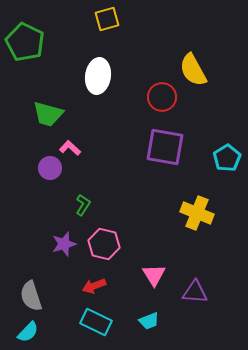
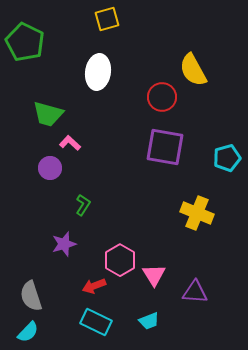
white ellipse: moved 4 px up
pink L-shape: moved 5 px up
cyan pentagon: rotated 16 degrees clockwise
pink hexagon: moved 16 px right, 16 px down; rotated 16 degrees clockwise
